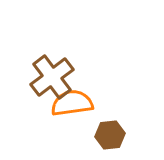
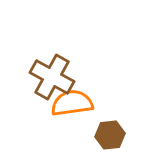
brown cross: rotated 24 degrees counterclockwise
